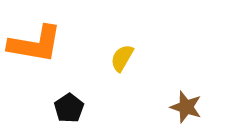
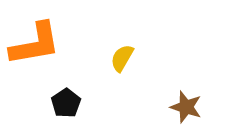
orange L-shape: rotated 20 degrees counterclockwise
black pentagon: moved 3 px left, 5 px up
